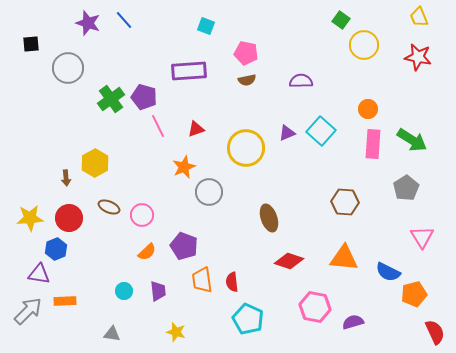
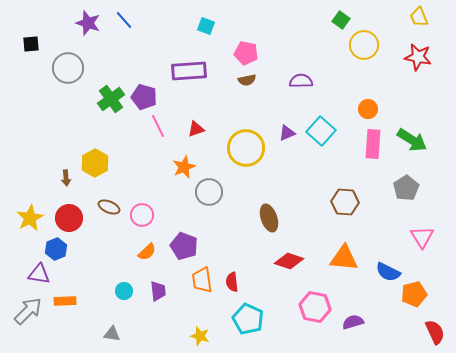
yellow star at (30, 218): rotated 24 degrees counterclockwise
yellow star at (176, 332): moved 24 px right, 4 px down
